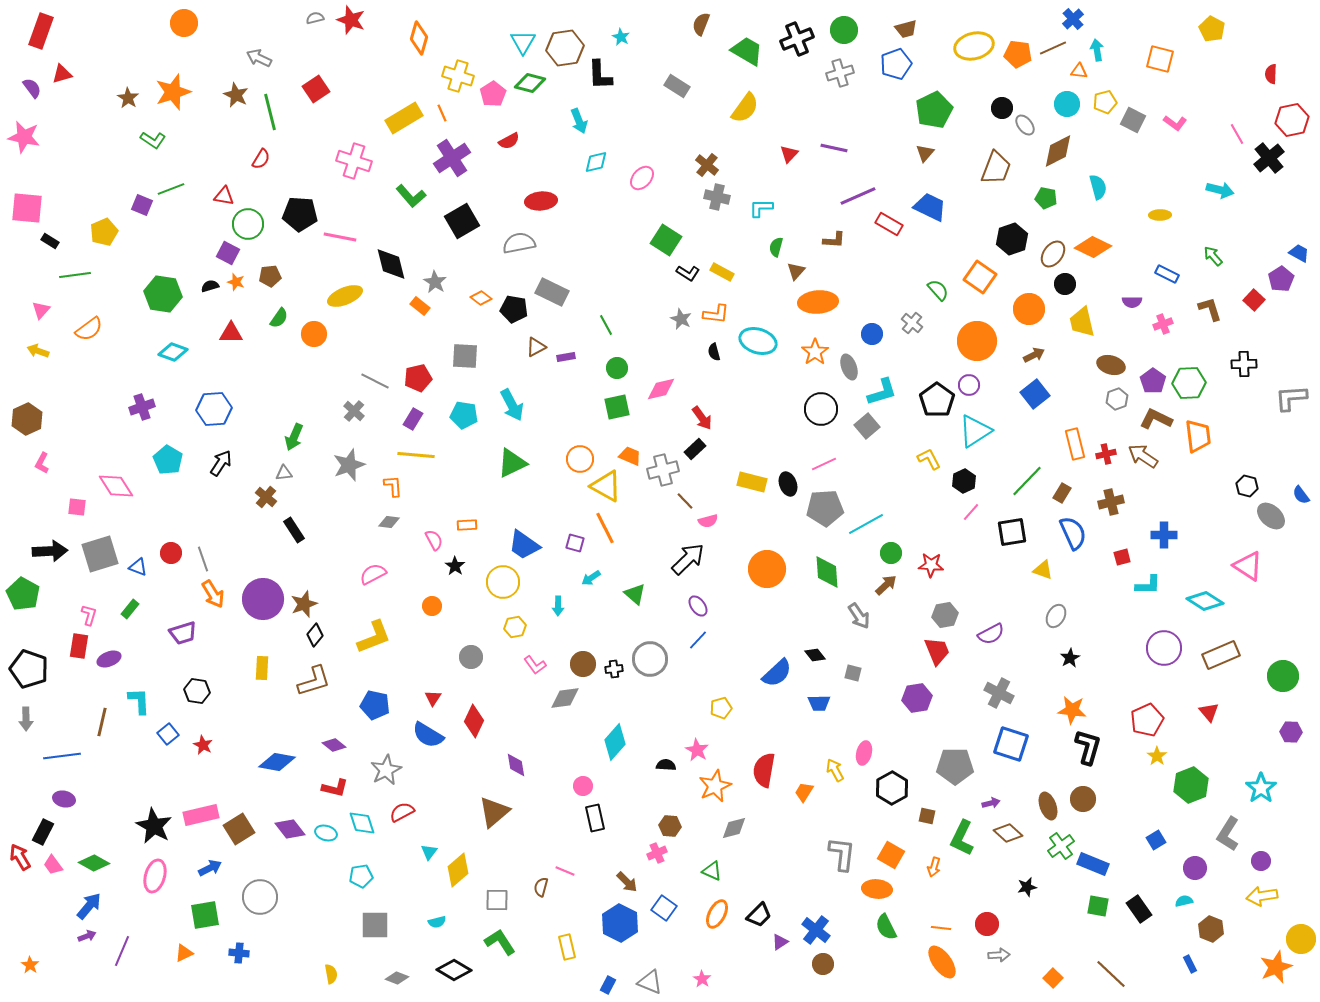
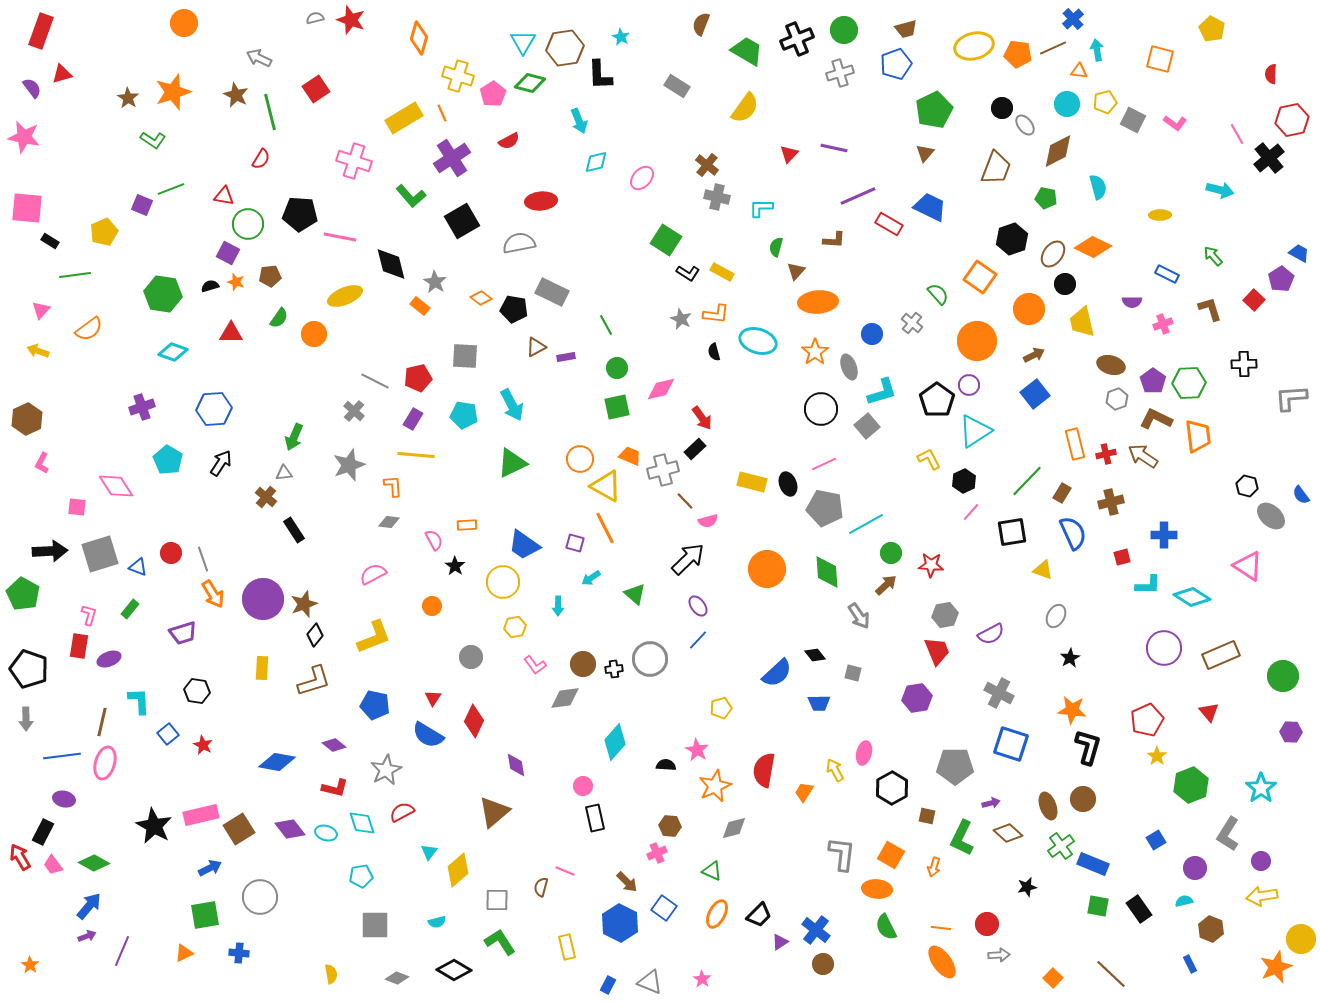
green semicircle at (938, 290): moved 4 px down
gray pentagon at (825, 508): rotated 15 degrees clockwise
cyan diamond at (1205, 601): moved 13 px left, 4 px up
pink ellipse at (155, 876): moved 50 px left, 113 px up
